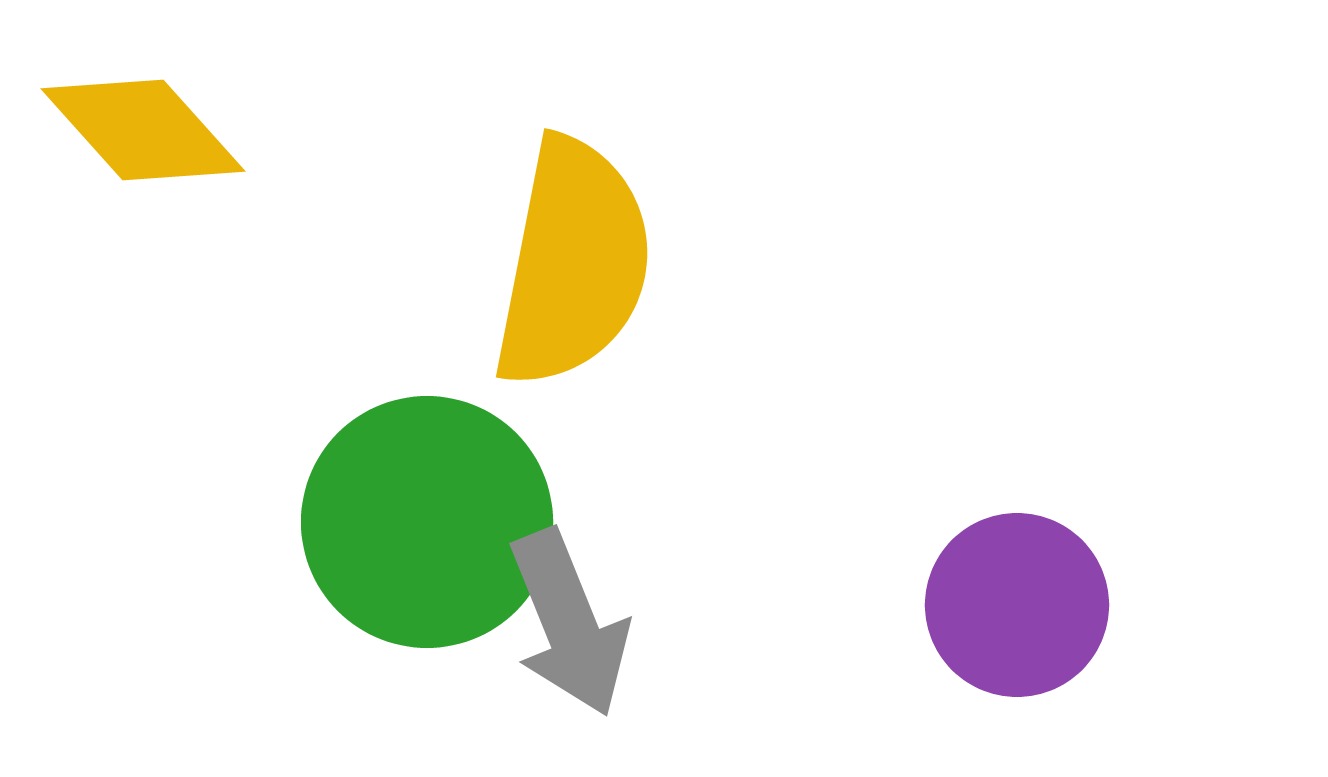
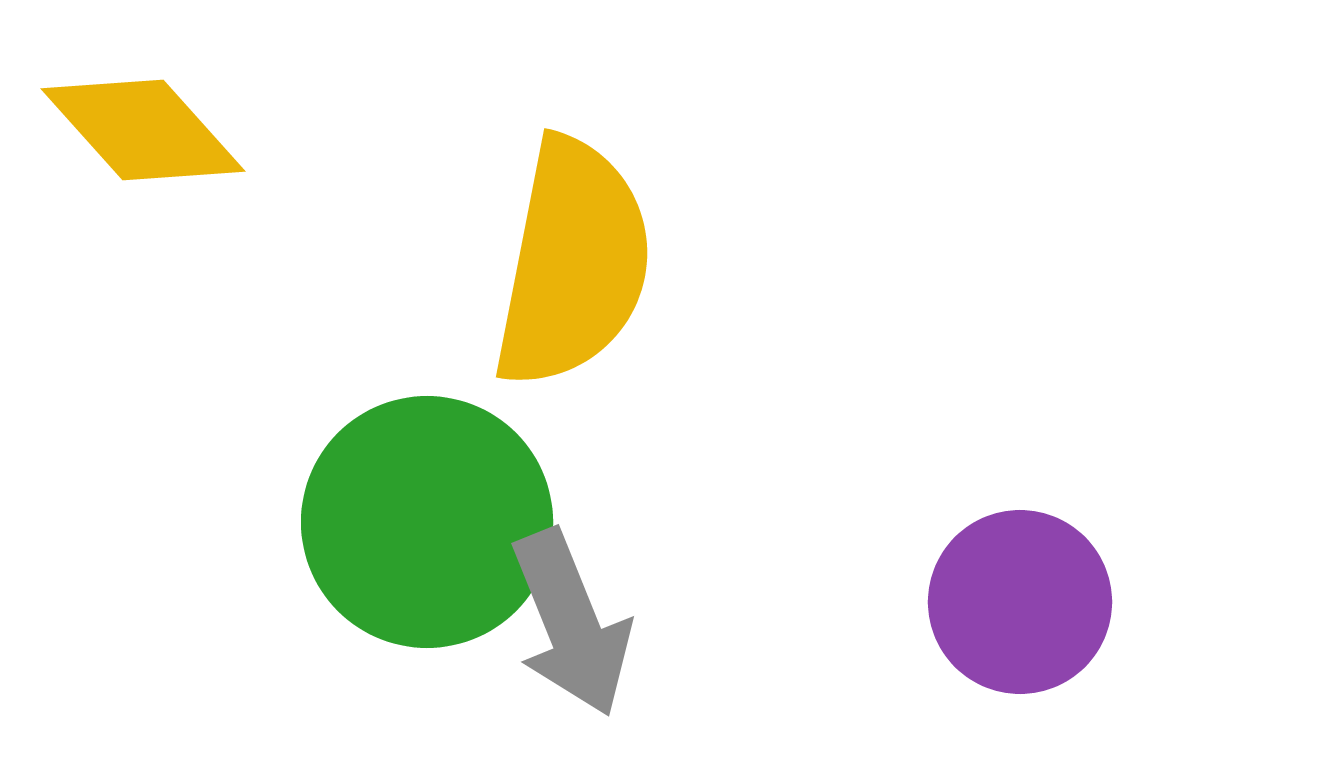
purple circle: moved 3 px right, 3 px up
gray arrow: moved 2 px right
